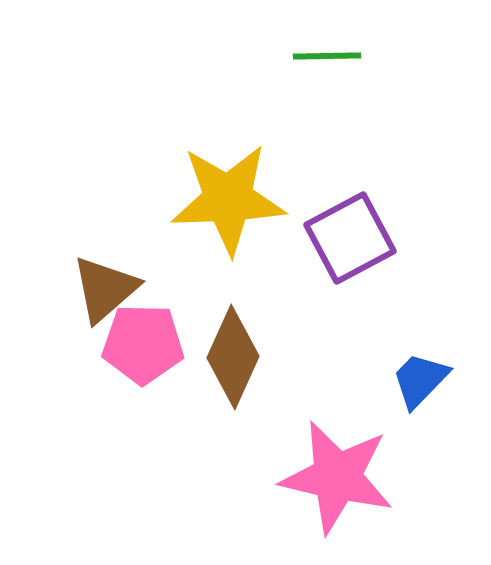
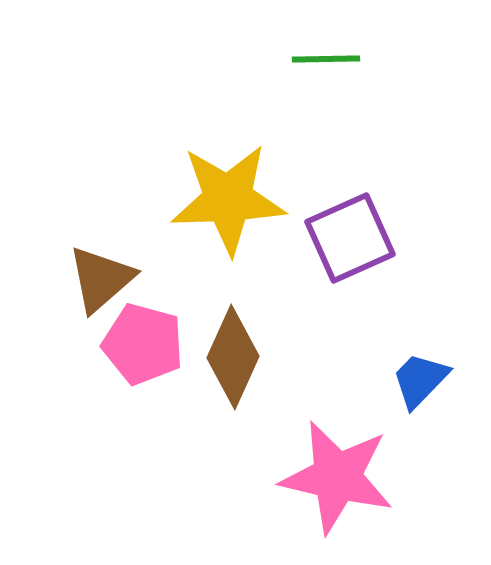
green line: moved 1 px left, 3 px down
purple square: rotated 4 degrees clockwise
brown triangle: moved 4 px left, 10 px up
pink pentagon: rotated 14 degrees clockwise
